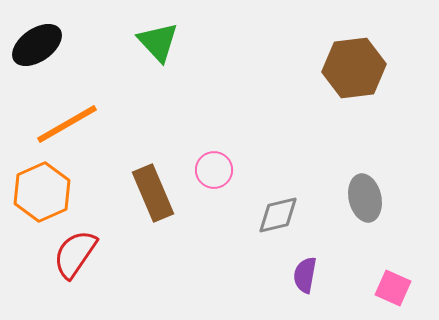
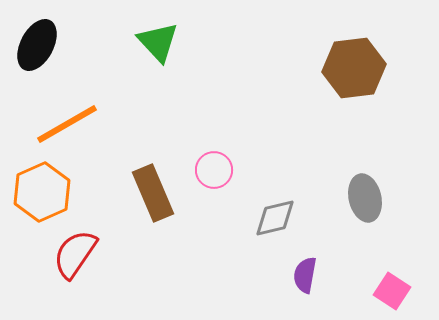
black ellipse: rotated 27 degrees counterclockwise
gray diamond: moved 3 px left, 3 px down
pink square: moved 1 px left, 3 px down; rotated 9 degrees clockwise
